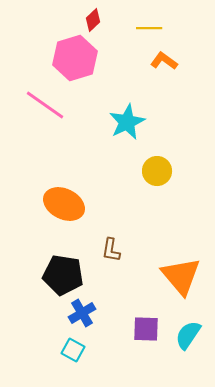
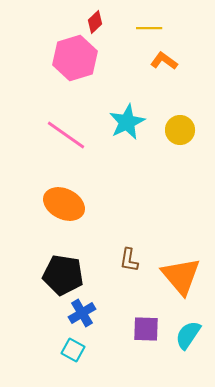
red diamond: moved 2 px right, 2 px down
pink line: moved 21 px right, 30 px down
yellow circle: moved 23 px right, 41 px up
brown L-shape: moved 18 px right, 10 px down
